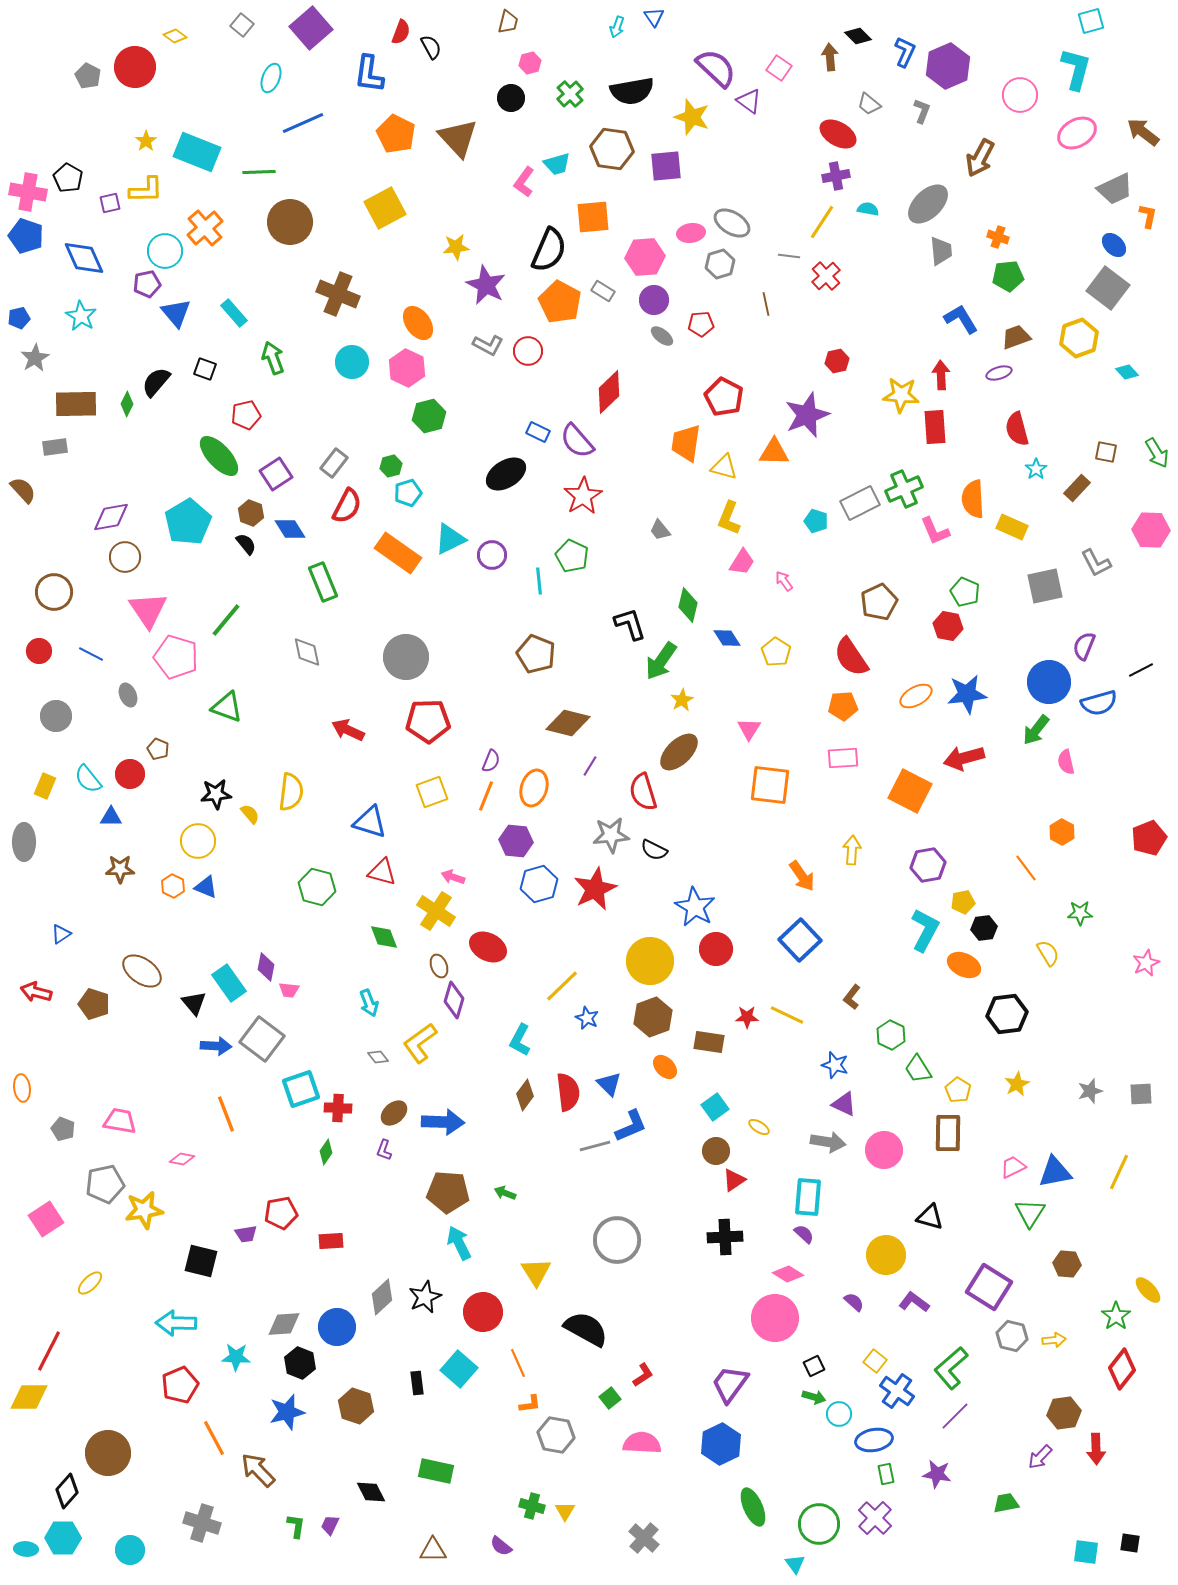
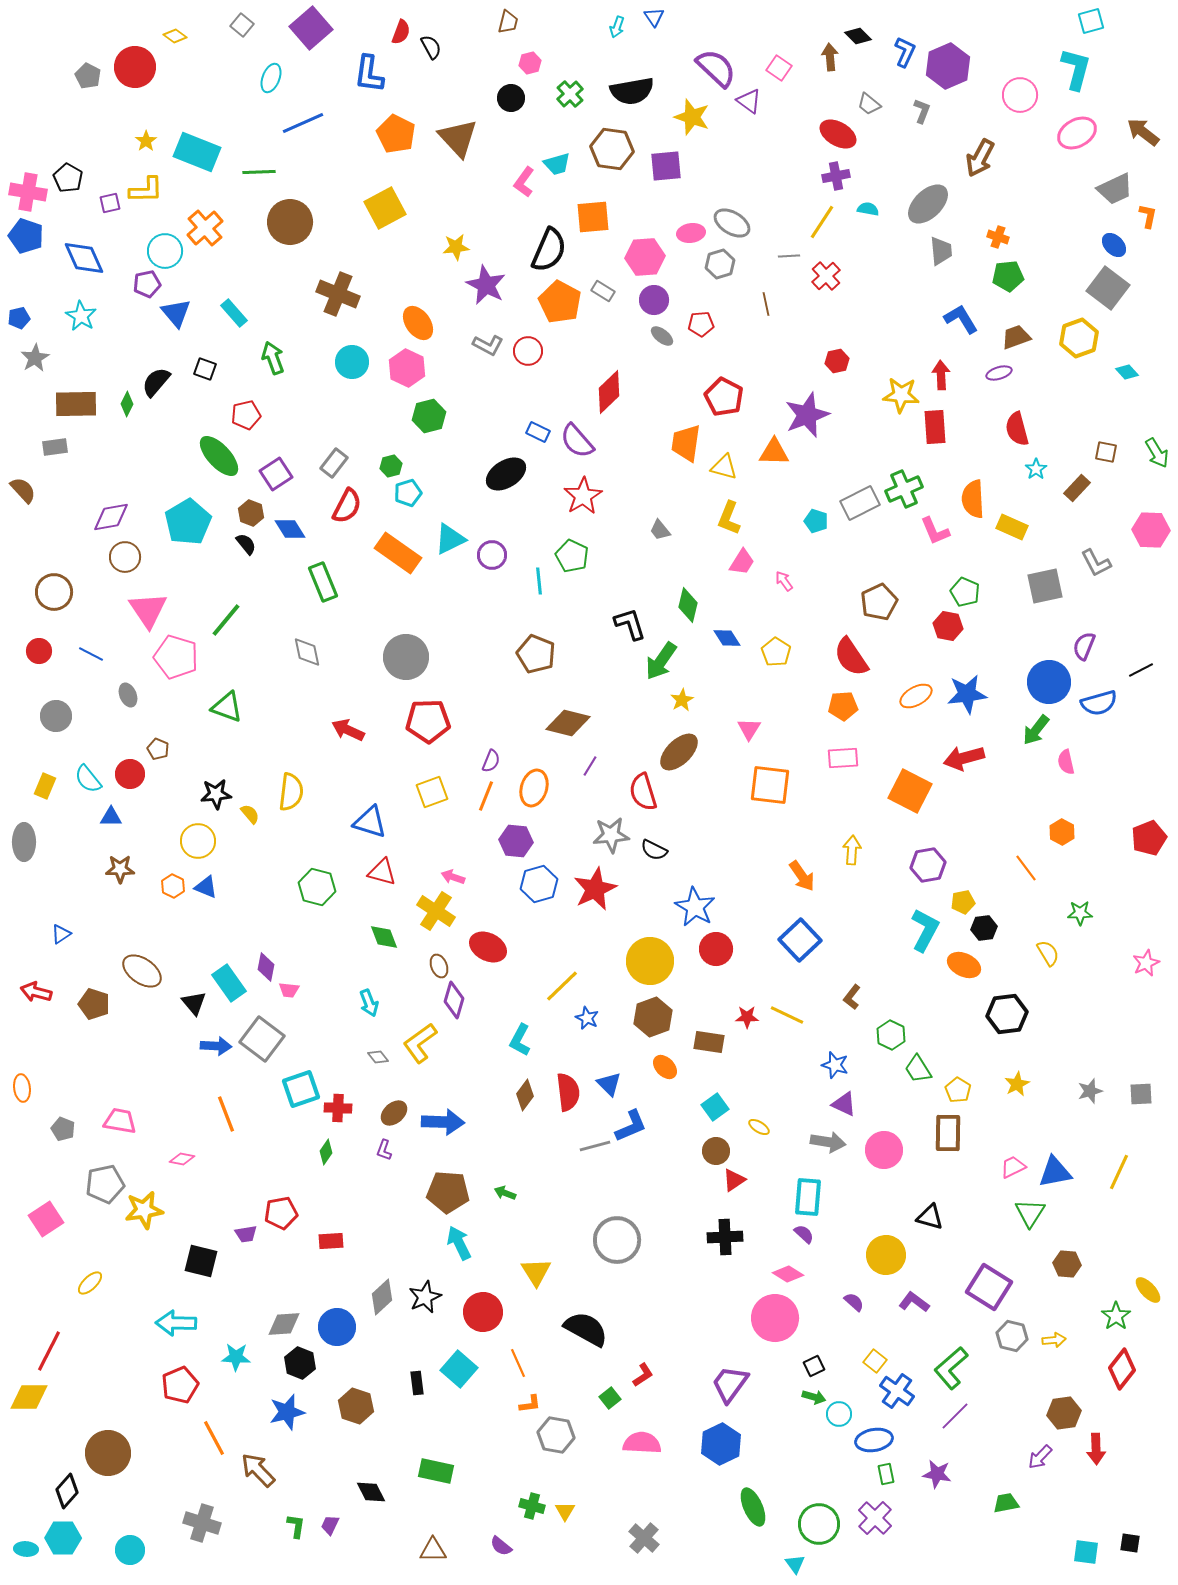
gray line at (789, 256): rotated 10 degrees counterclockwise
